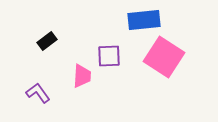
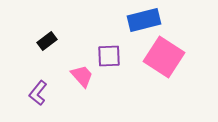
blue rectangle: rotated 8 degrees counterclockwise
pink trapezoid: rotated 45 degrees counterclockwise
purple L-shape: rotated 105 degrees counterclockwise
